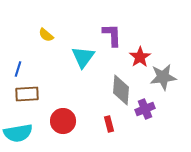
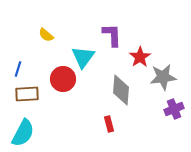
purple cross: moved 29 px right
red circle: moved 42 px up
cyan semicircle: moved 5 px right; rotated 52 degrees counterclockwise
